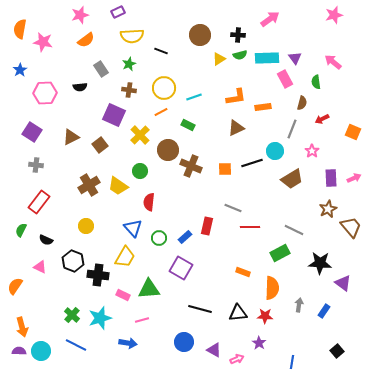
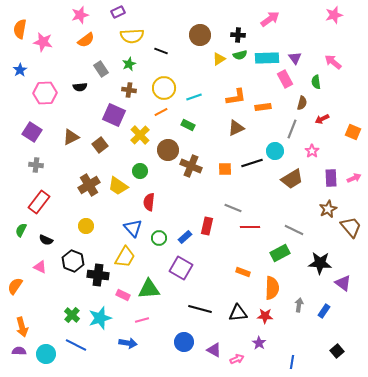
cyan circle at (41, 351): moved 5 px right, 3 px down
